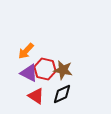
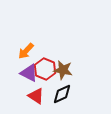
red hexagon: rotated 10 degrees clockwise
